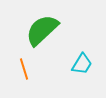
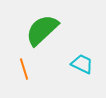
cyan trapezoid: rotated 95 degrees counterclockwise
